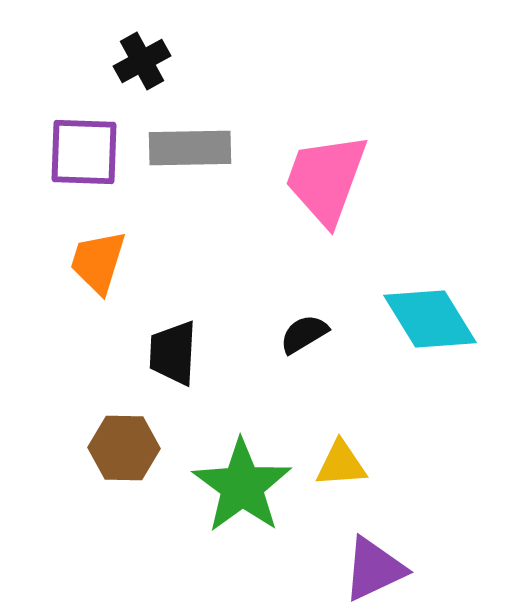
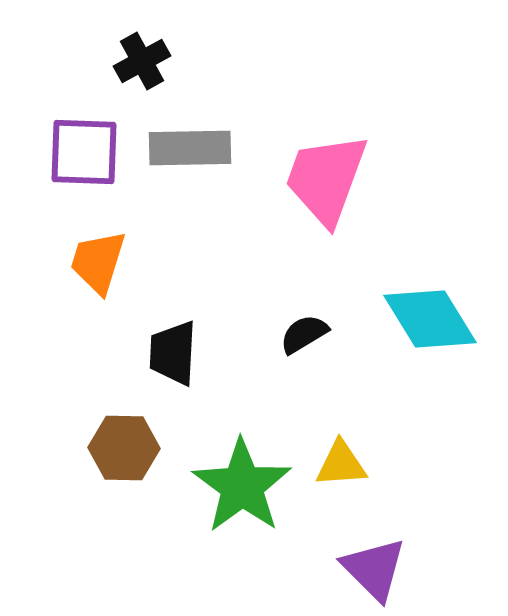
purple triangle: rotated 50 degrees counterclockwise
